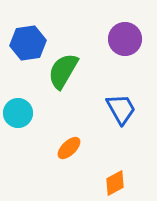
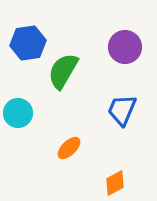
purple circle: moved 8 px down
blue trapezoid: moved 1 px right, 1 px down; rotated 128 degrees counterclockwise
